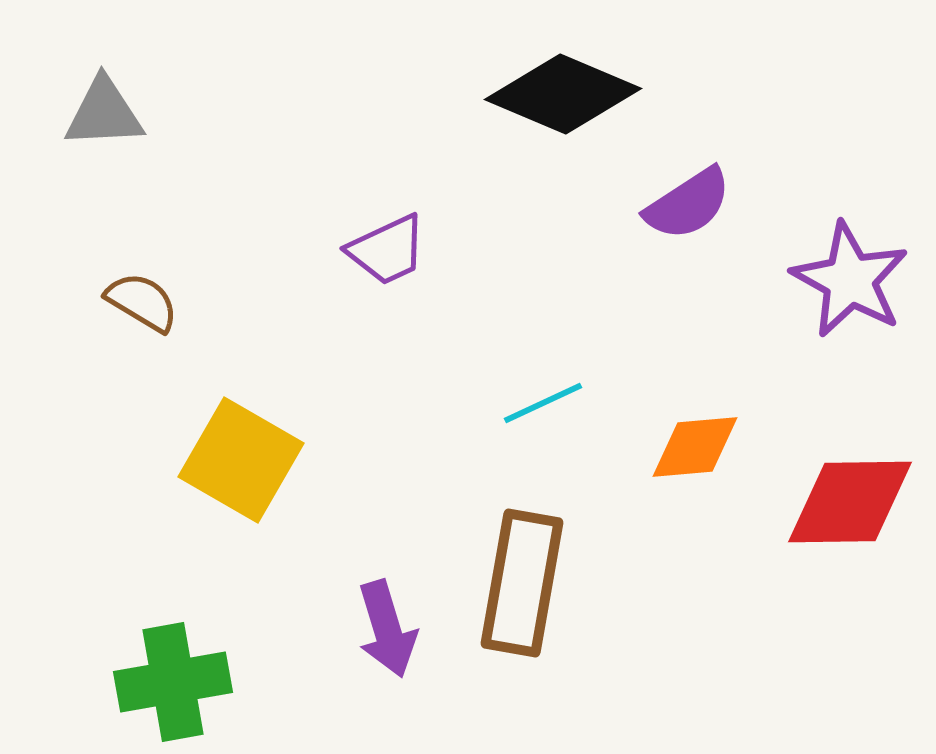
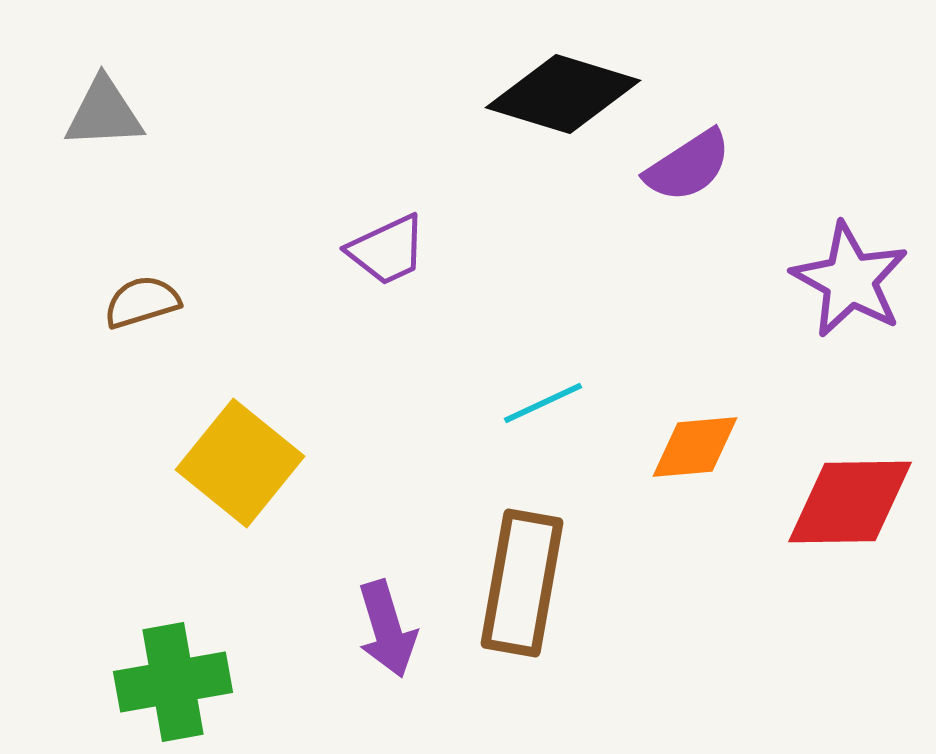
black diamond: rotated 6 degrees counterclockwise
purple semicircle: moved 38 px up
brown semicircle: rotated 48 degrees counterclockwise
yellow square: moved 1 px left, 3 px down; rotated 9 degrees clockwise
